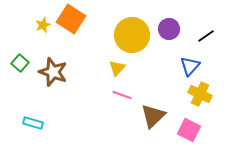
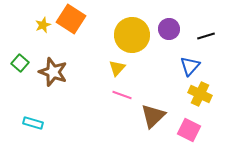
black line: rotated 18 degrees clockwise
